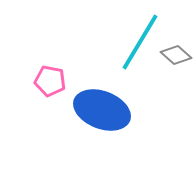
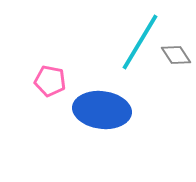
gray diamond: rotated 16 degrees clockwise
blue ellipse: rotated 14 degrees counterclockwise
